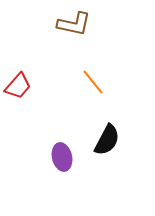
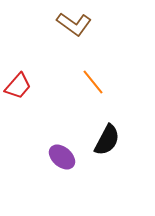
brown L-shape: rotated 24 degrees clockwise
purple ellipse: rotated 36 degrees counterclockwise
